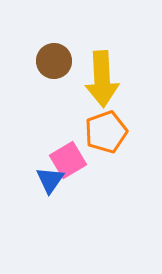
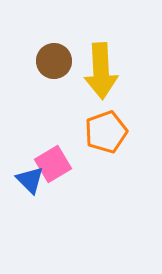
yellow arrow: moved 1 px left, 8 px up
pink square: moved 15 px left, 4 px down
blue triangle: moved 20 px left; rotated 20 degrees counterclockwise
